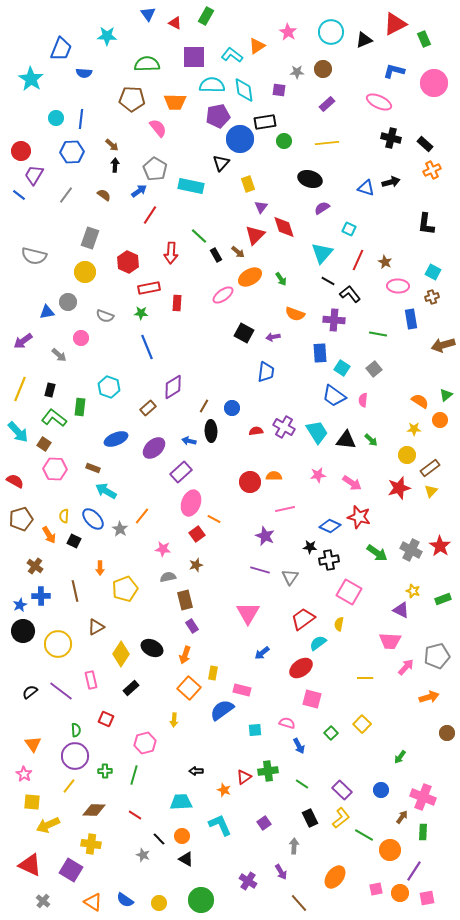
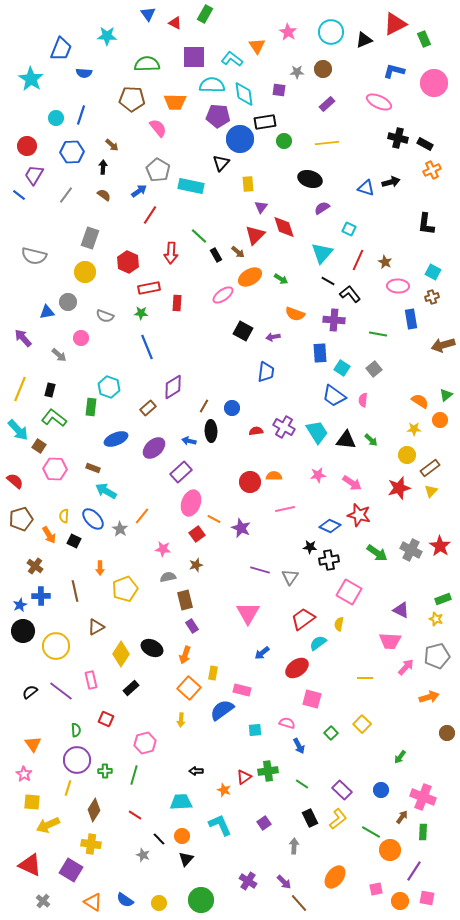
green rectangle at (206, 16): moved 1 px left, 2 px up
orange triangle at (257, 46): rotated 30 degrees counterclockwise
cyan L-shape at (232, 55): moved 4 px down
cyan diamond at (244, 90): moved 4 px down
purple pentagon at (218, 116): rotated 15 degrees clockwise
blue line at (81, 119): moved 4 px up; rotated 12 degrees clockwise
black cross at (391, 138): moved 7 px right
black rectangle at (425, 144): rotated 14 degrees counterclockwise
red circle at (21, 151): moved 6 px right, 5 px up
black arrow at (115, 165): moved 12 px left, 2 px down
gray pentagon at (155, 169): moved 3 px right, 1 px down
yellow rectangle at (248, 184): rotated 14 degrees clockwise
green arrow at (281, 279): rotated 24 degrees counterclockwise
black square at (244, 333): moved 1 px left, 2 px up
purple arrow at (23, 341): moved 3 px up; rotated 84 degrees clockwise
green rectangle at (80, 407): moved 11 px right
cyan arrow at (18, 432): moved 2 px up
brown square at (44, 444): moved 5 px left, 2 px down
red semicircle at (15, 481): rotated 12 degrees clockwise
red star at (359, 517): moved 2 px up
purple star at (265, 536): moved 24 px left, 8 px up
yellow star at (413, 591): moved 23 px right, 28 px down
yellow circle at (58, 644): moved 2 px left, 2 px down
red ellipse at (301, 668): moved 4 px left
yellow arrow at (174, 720): moved 7 px right
purple circle at (75, 756): moved 2 px right, 4 px down
yellow line at (69, 786): moved 1 px left, 2 px down; rotated 21 degrees counterclockwise
brown diamond at (94, 810): rotated 60 degrees counterclockwise
yellow L-shape at (341, 818): moved 3 px left, 1 px down
green line at (364, 835): moved 7 px right, 3 px up
black triangle at (186, 859): rotated 42 degrees clockwise
purple arrow at (281, 872): moved 3 px right, 10 px down; rotated 14 degrees counterclockwise
orange circle at (400, 893): moved 8 px down
pink square at (427, 898): rotated 21 degrees clockwise
